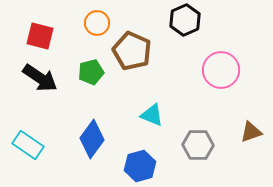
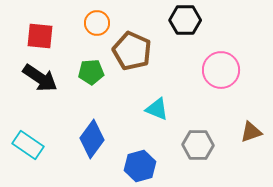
black hexagon: rotated 24 degrees clockwise
red square: rotated 8 degrees counterclockwise
green pentagon: rotated 10 degrees clockwise
cyan triangle: moved 5 px right, 6 px up
